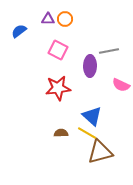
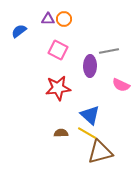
orange circle: moved 1 px left
blue triangle: moved 2 px left, 1 px up
